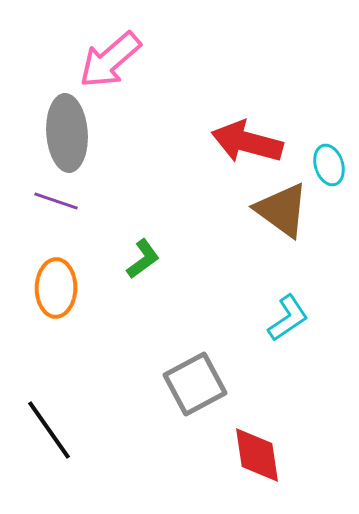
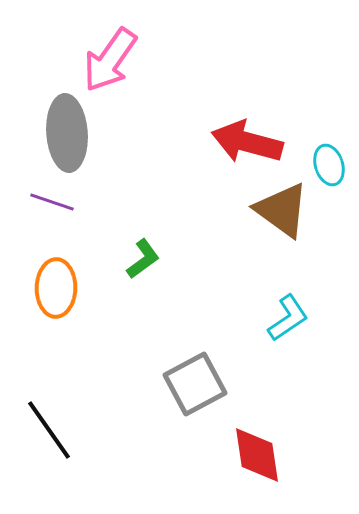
pink arrow: rotated 14 degrees counterclockwise
purple line: moved 4 px left, 1 px down
